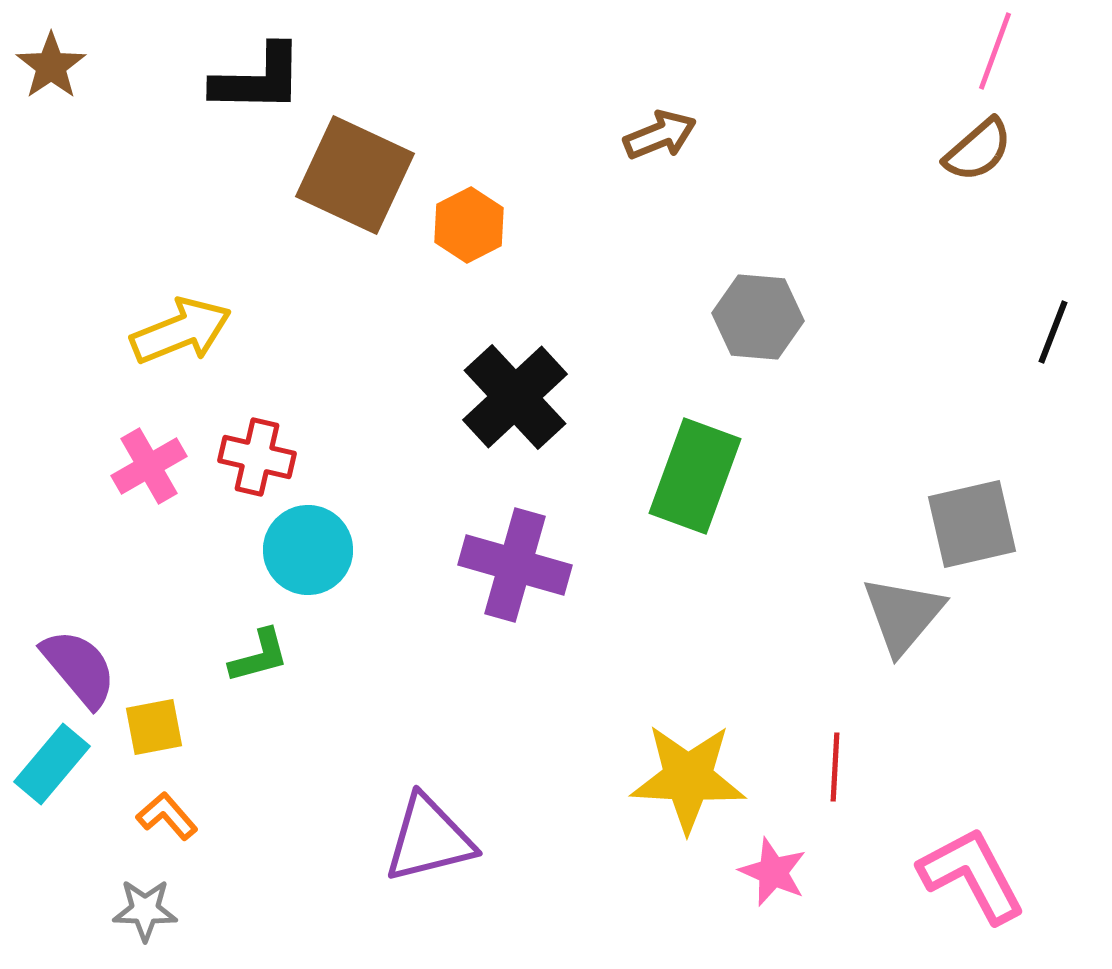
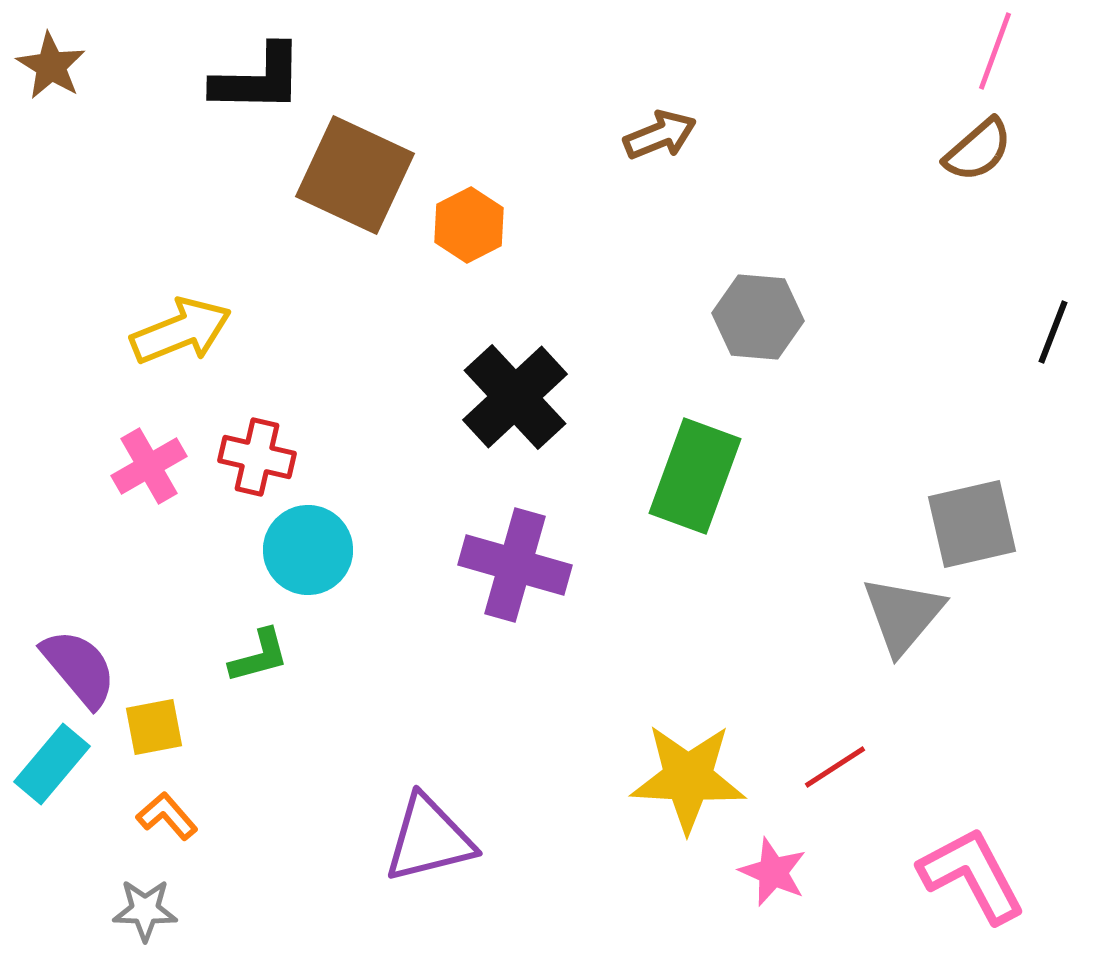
brown star: rotated 6 degrees counterclockwise
red line: rotated 54 degrees clockwise
